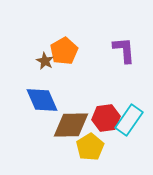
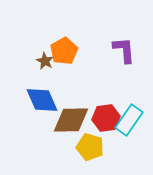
brown diamond: moved 5 px up
yellow pentagon: rotated 24 degrees counterclockwise
